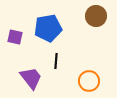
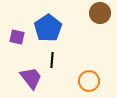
brown circle: moved 4 px right, 3 px up
blue pentagon: rotated 24 degrees counterclockwise
purple square: moved 2 px right
black line: moved 4 px left, 1 px up
